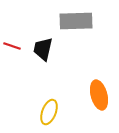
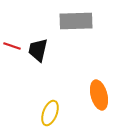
black trapezoid: moved 5 px left, 1 px down
yellow ellipse: moved 1 px right, 1 px down
